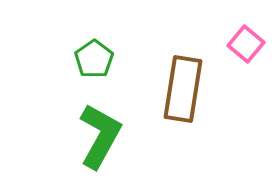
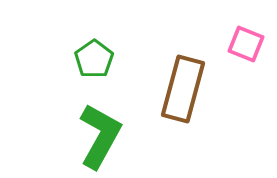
pink square: rotated 18 degrees counterclockwise
brown rectangle: rotated 6 degrees clockwise
